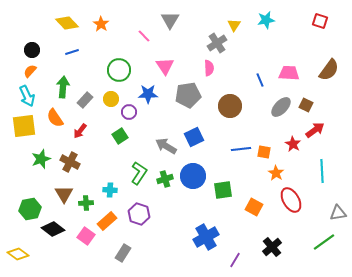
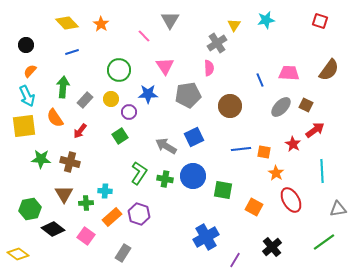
black circle at (32, 50): moved 6 px left, 5 px up
green star at (41, 159): rotated 24 degrees clockwise
brown cross at (70, 162): rotated 12 degrees counterclockwise
green cross at (165, 179): rotated 28 degrees clockwise
cyan cross at (110, 190): moved 5 px left, 1 px down
green square at (223, 190): rotated 18 degrees clockwise
gray triangle at (338, 213): moved 4 px up
orange rectangle at (107, 221): moved 5 px right, 4 px up
